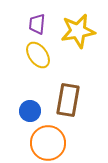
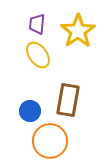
yellow star: rotated 24 degrees counterclockwise
orange circle: moved 2 px right, 2 px up
